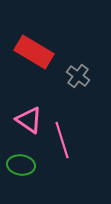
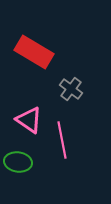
gray cross: moved 7 px left, 13 px down
pink line: rotated 6 degrees clockwise
green ellipse: moved 3 px left, 3 px up
